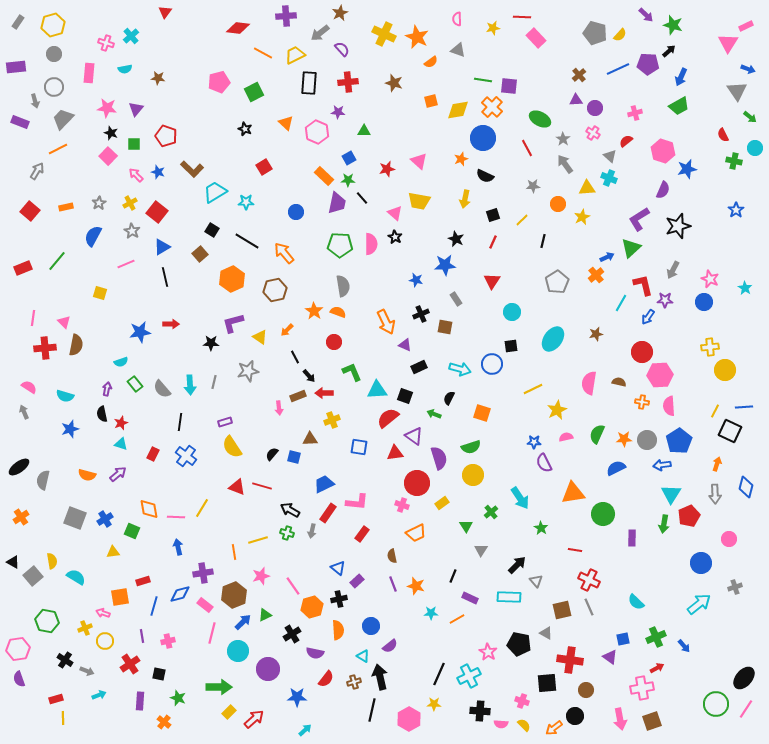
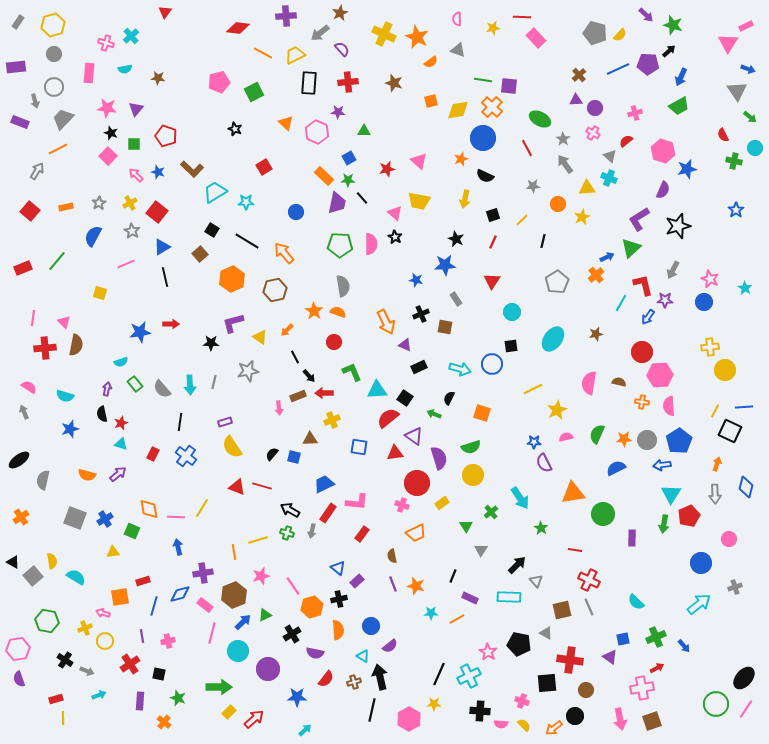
black star at (245, 129): moved 10 px left
black square at (405, 396): moved 2 px down; rotated 14 degrees clockwise
black ellipse at (19, 467): moved 7 px up
